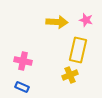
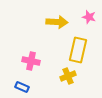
pink star: moved 3 px right, 3 px up
pink cross: moved 8 px right
yellow cross: moved 2 px left, 1 px down
